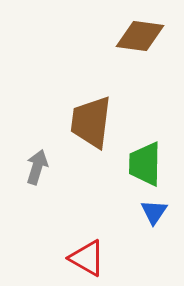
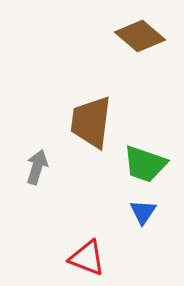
brown diamond: rotated 33 degrees clockwise
green trapezoid: rotated 72 degrees counterclockwise
blue triangle: moved 11 px left
red triangle: rotated 9 degrees counterclockwise
